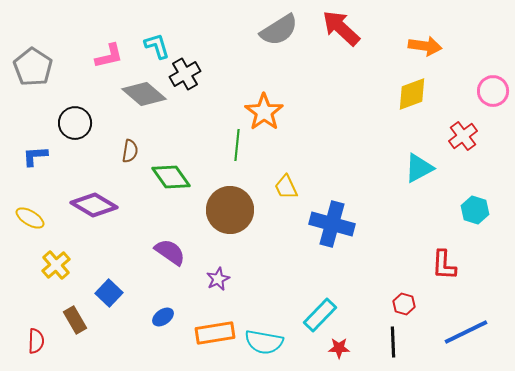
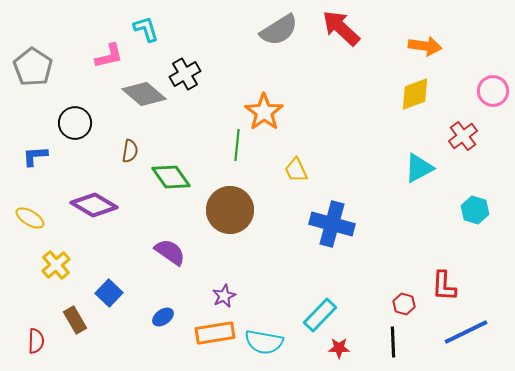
cyan L-shape: moved 11 px left, 17 px up
yellow diamond: moved 3 px right
yellow trapezoid: moved 10 px right, 17 px up
red L-shape: moved 21 px down
purple star: moved 6 px right, 17 px down
